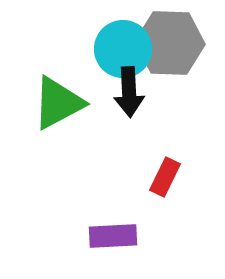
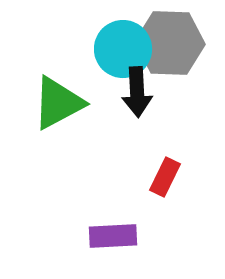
black arrow: moved 8 px right
